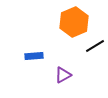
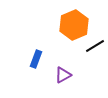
orange hexagon: moved 3 px down
blue rectangle: moved 2 px right, 3 px down; rotated 66 degrees counterclockwise
